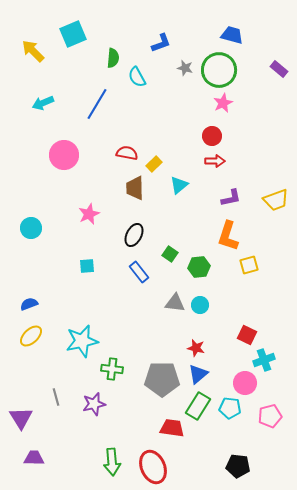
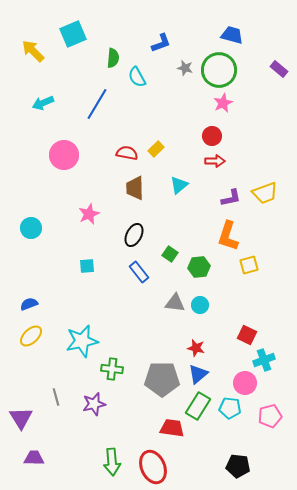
yellow rectangle at (154, 164): moved 2 px right, 15 px up
yellow trapezoid at (276, 200): moved 11 px left, 7 px up
